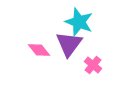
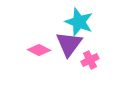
pink diamond: rotated 25 degrees counterclockwise
pink cross: moved 3 px left, 5 px up; rotated 24 degrees clockwise
